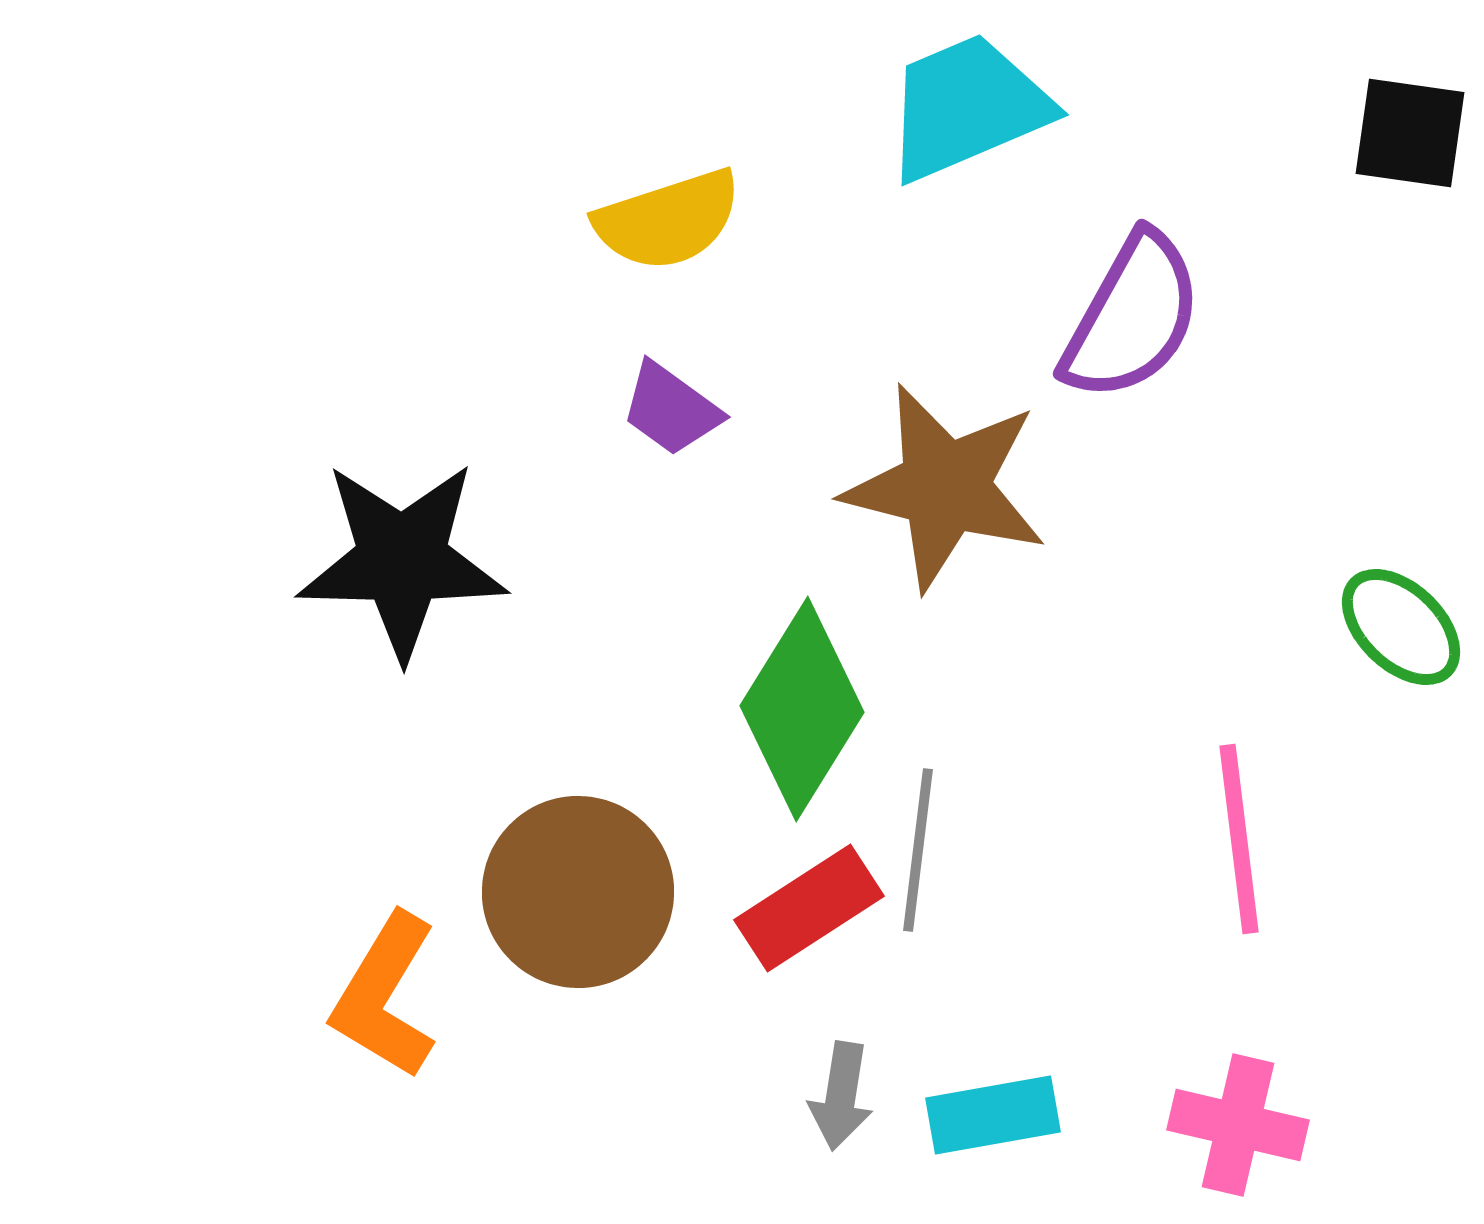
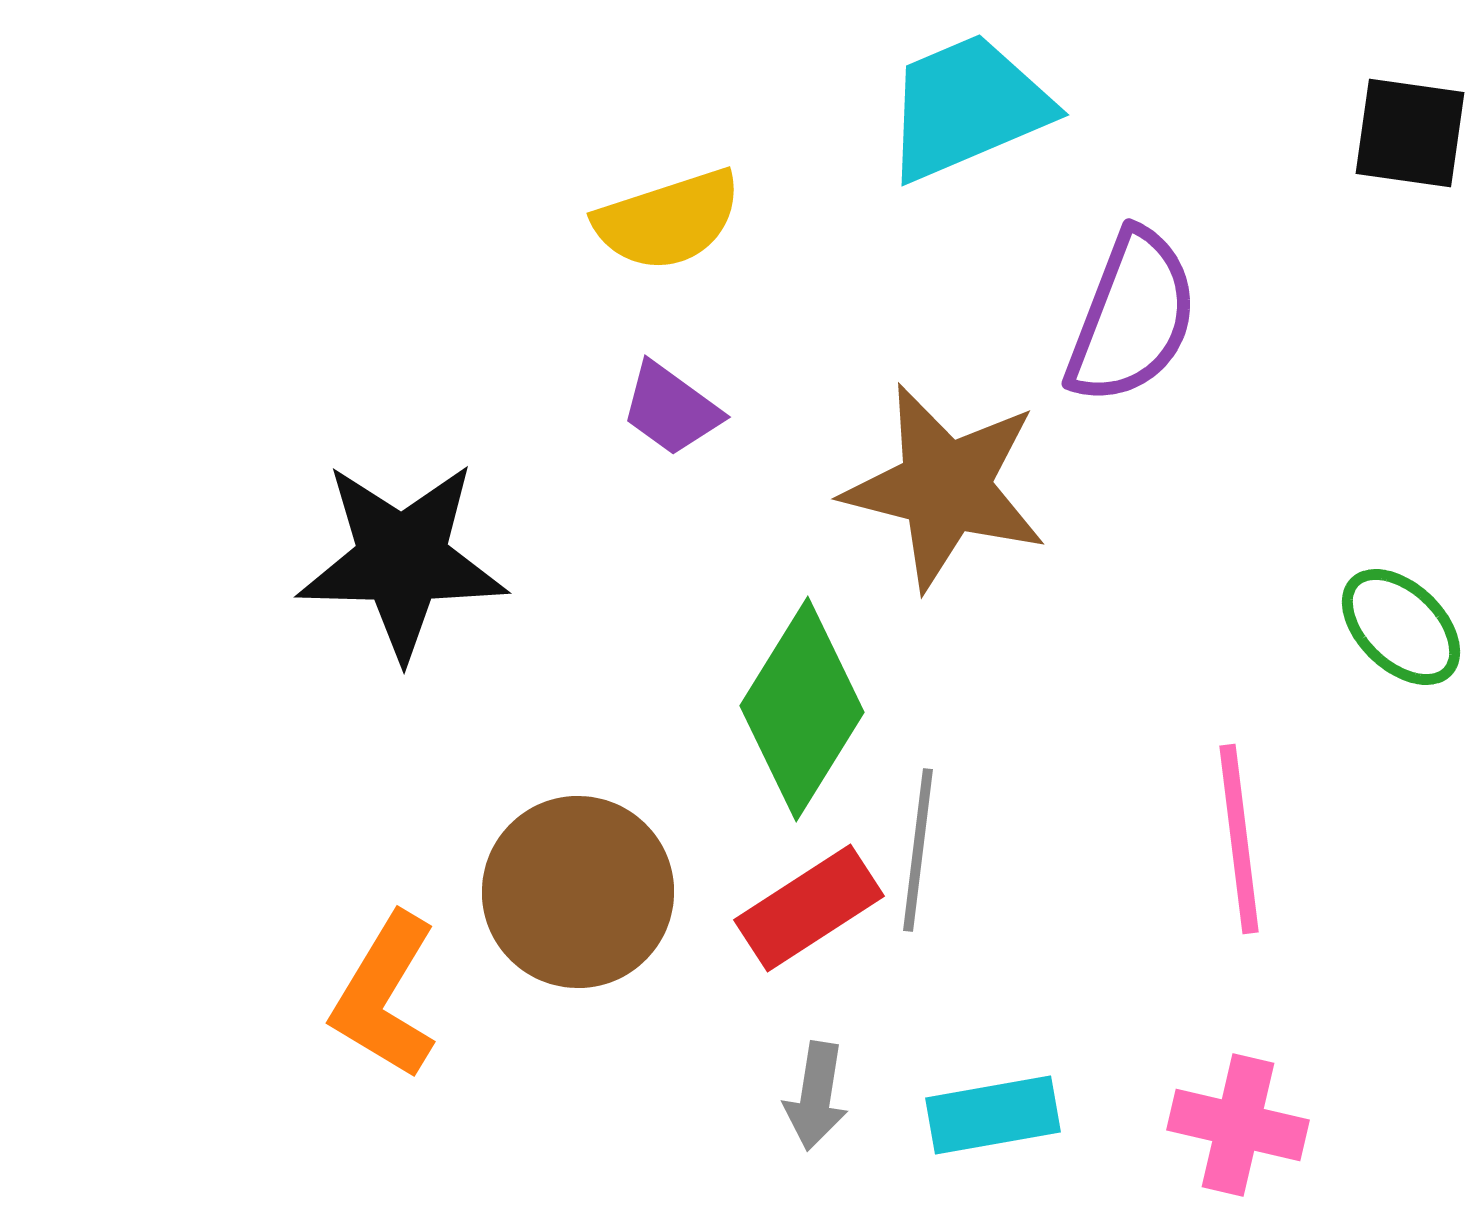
purple semicircle: rotated 8 degrees counterclockwise
gray arrow: moved 25 px left
